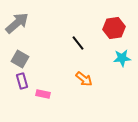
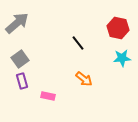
red hexagon: moved 4 px right; rotated 20 degrees clockwise
gray square: rotated 24 degrees clockwise
pink rectangle: moved 5 px right, 2 px down
